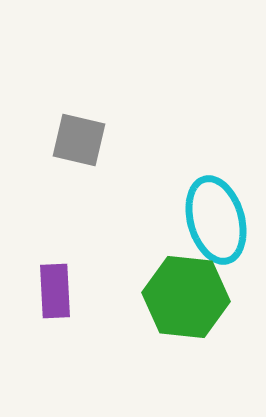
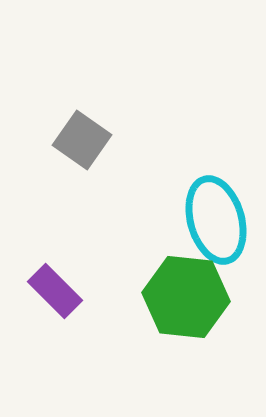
gray square: moved 3 px right; rotated 22 degrees clockwise
purple rectangle: rotated 42 degrees counterclockwise
